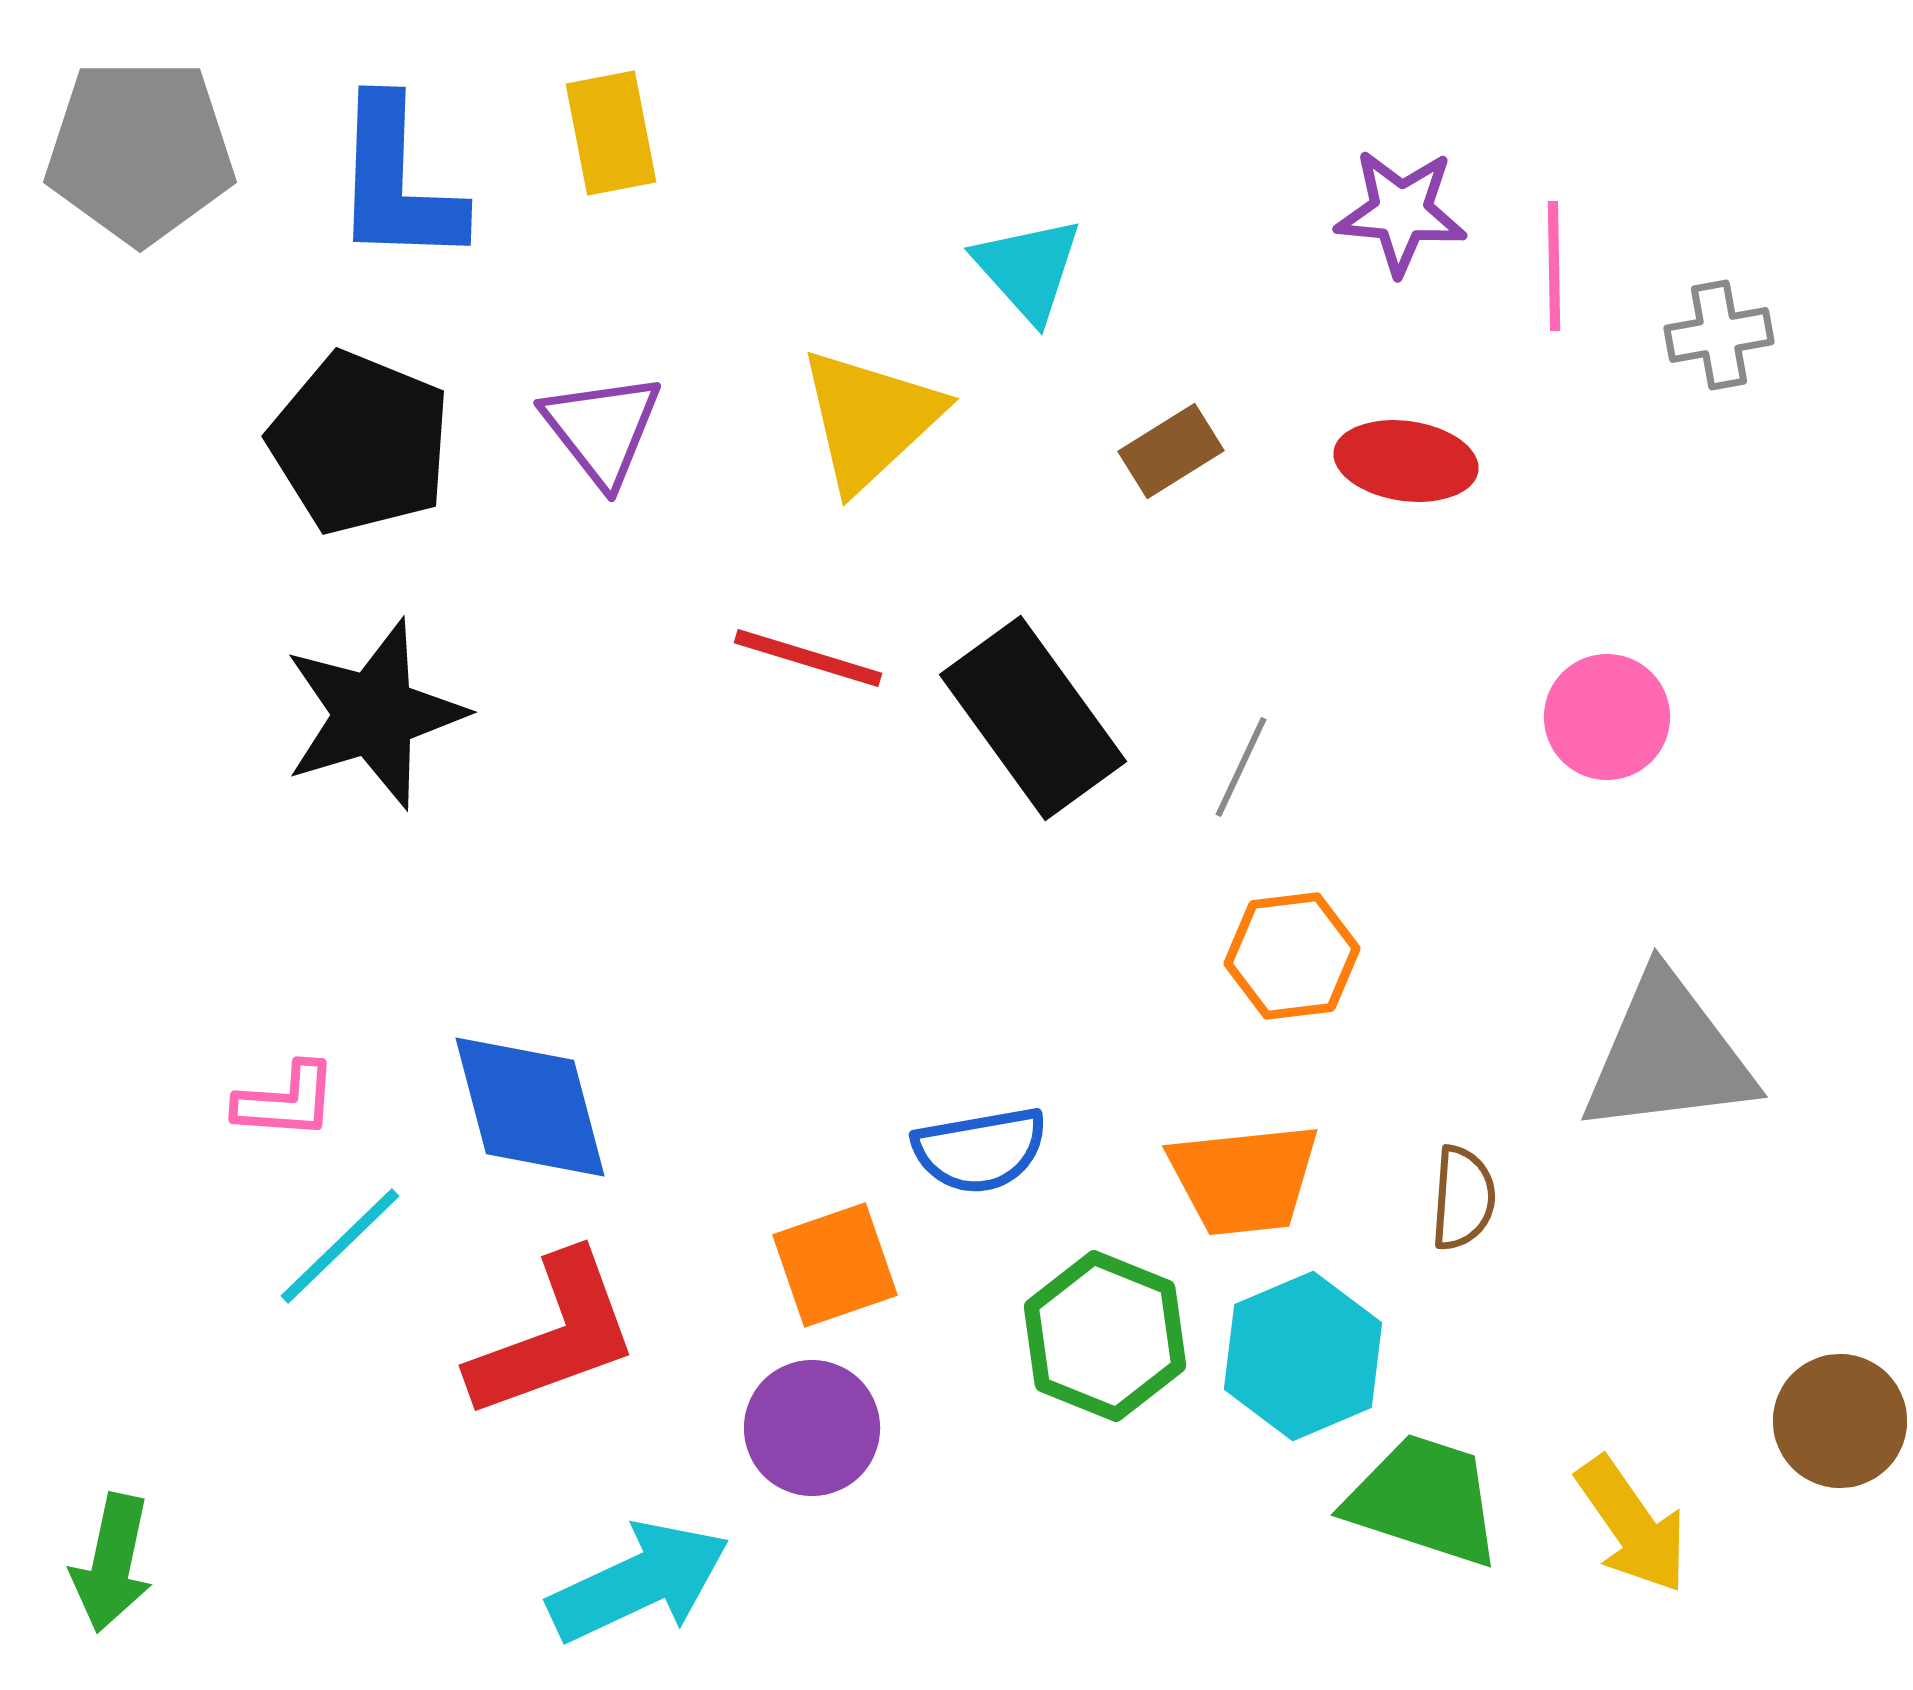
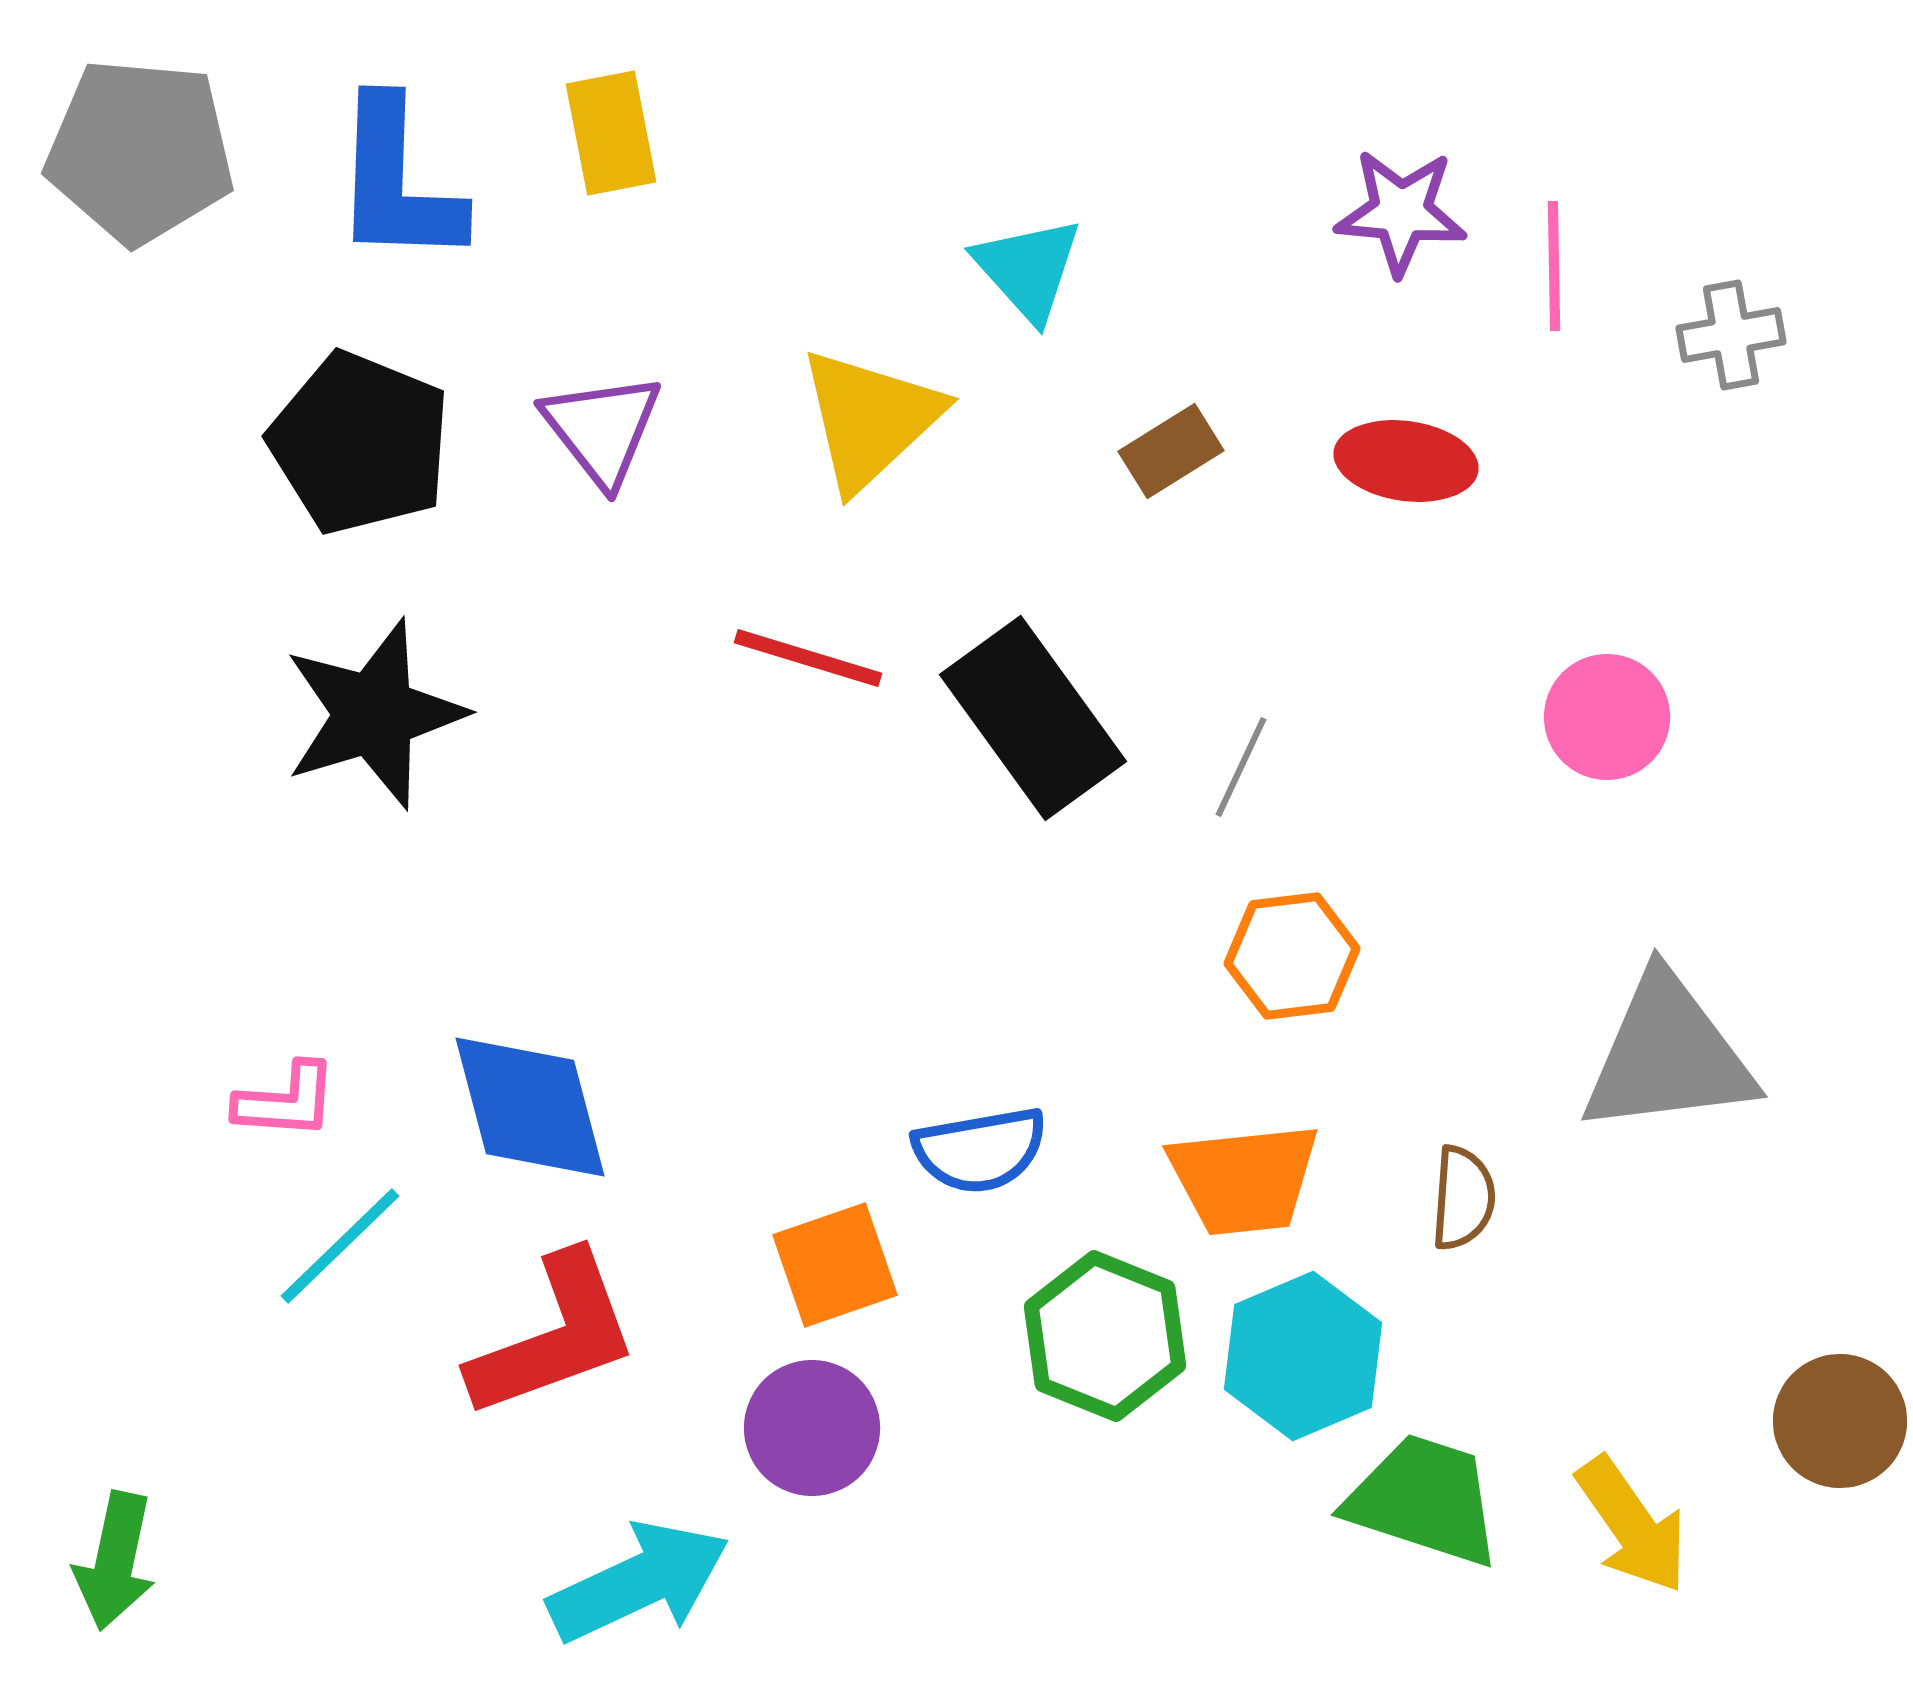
gray pentagon: rotated 5 degrees clockwise
gray cross: moved 12 px right
green arrow: moved 3 px right, 2 px up
